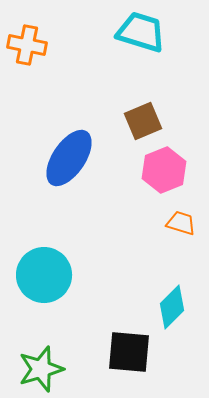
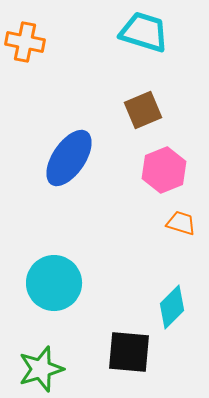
cyan trapezoid: moved 3 px right
orange cross: moved 2 px left, 3 px up
brown square: moved 11 px up
cyan circle: moved 10 px right, 8 px down
